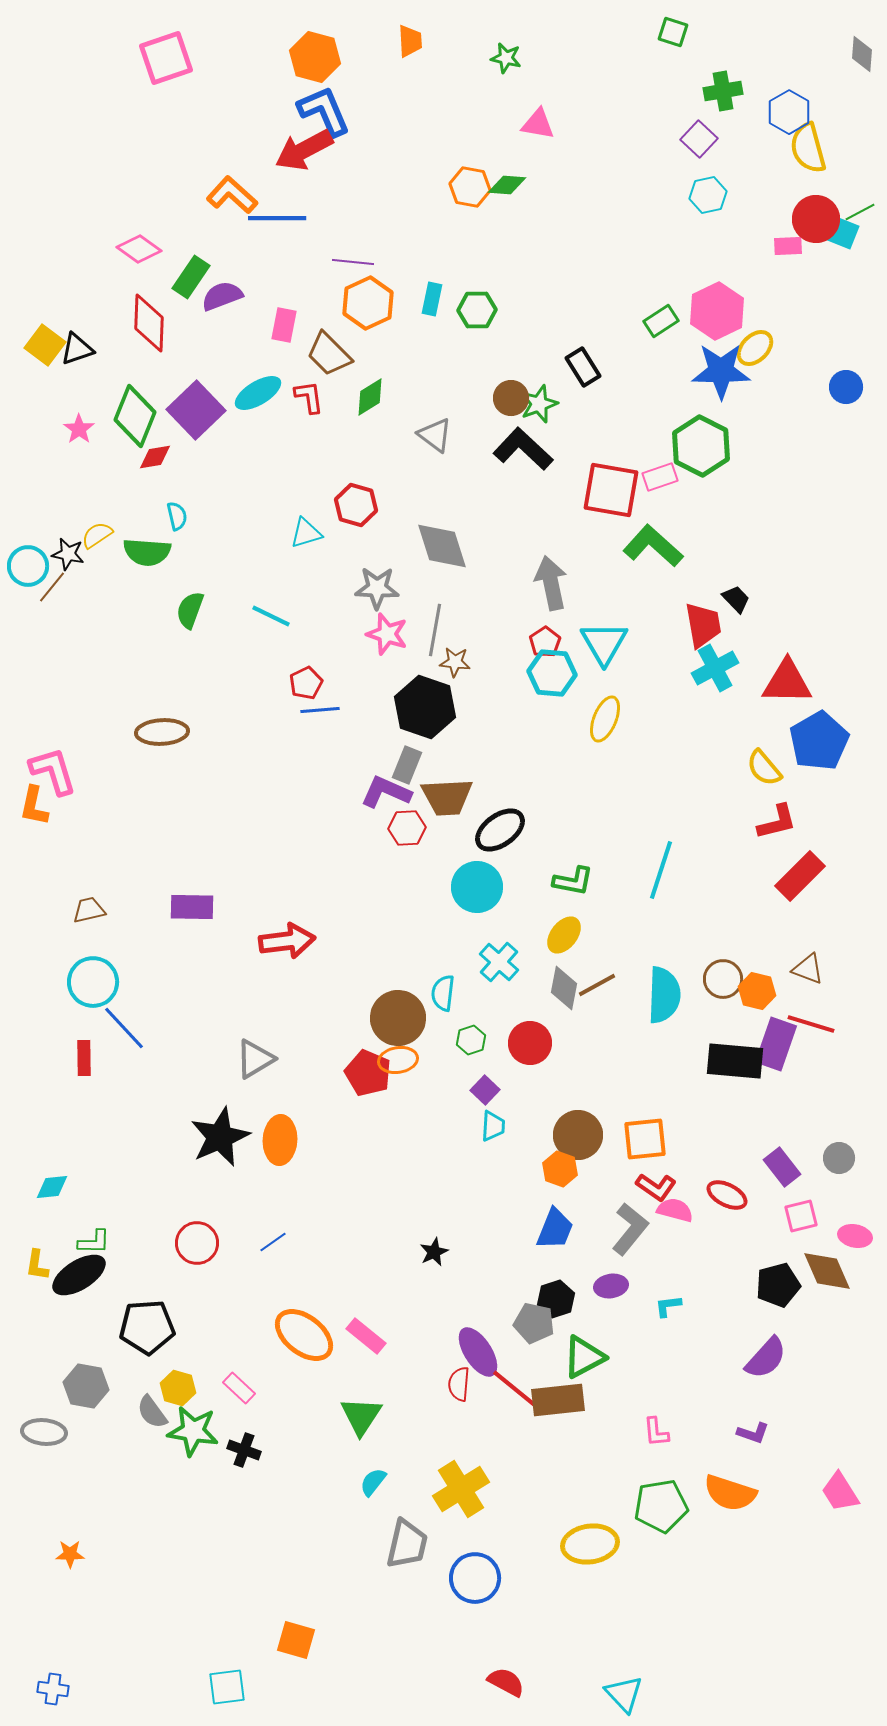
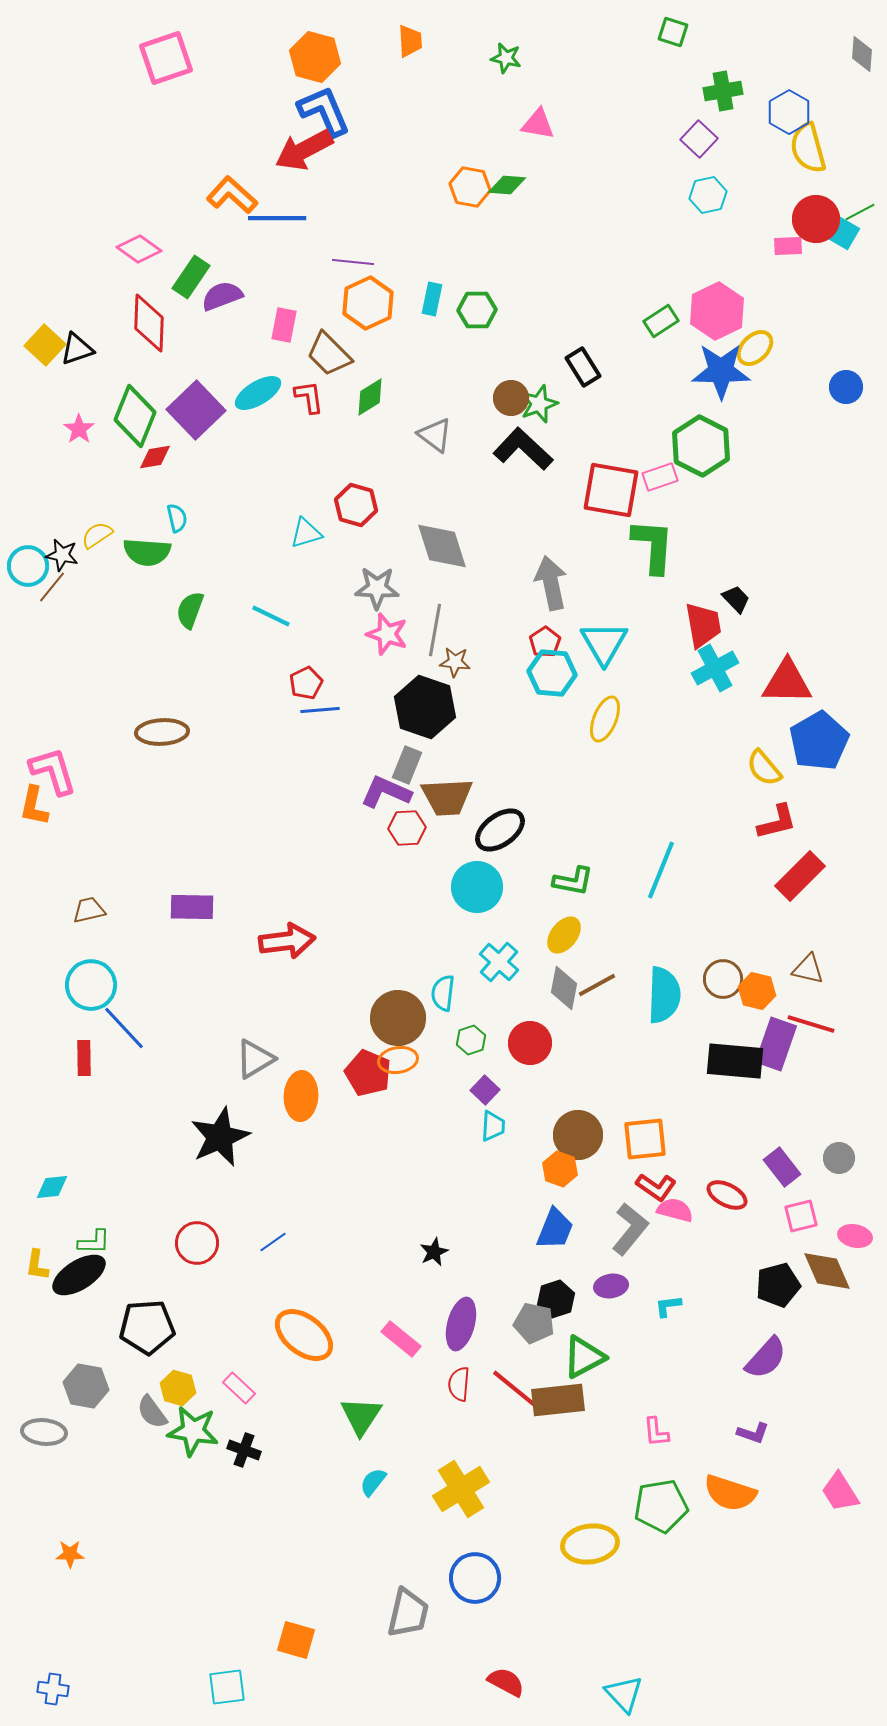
cyan square at (843, 233): rotated 8 degrees clockwise
yellow square at (45, 345): rotated 6 degrees clockwise
cyan semicircle at (177, 516): moved 2 px down
green L-shape at (653, 546): rotated 52 degrees clockwise
black star at (68, 554): moved 6 px left, 1 px down
cyan line at (661, 870): rotated 4 degrees clockwise
brown triangle at (808, 969): rotated 8 degrees counterclockwise
cyan circle at (93, 982): moved 2 px left, 3 px down
orange ellipse at (280, 1140): moved 21 px right, 44 px up
pink rectangle at (366, 1336): moved 35 px right, 3 px down
purple ellipse at (478, 1352): moved 17 px left, 28 px up; rotated 48 degrees clockwise
gray trapezoid at (407, 1544): moved 1 px right, 69 px down
